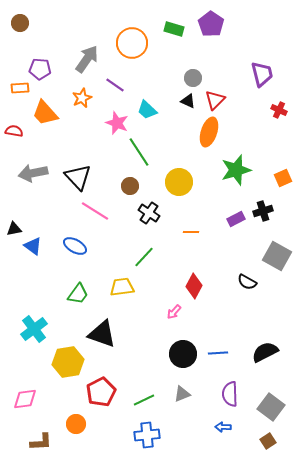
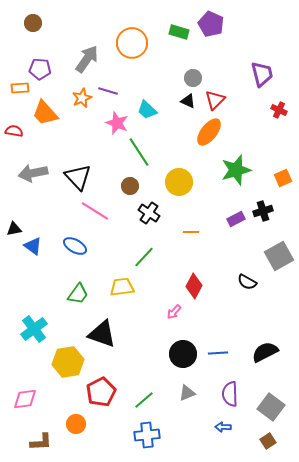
brown circle at (20, 23): moved 13 px right
purple pentagon at (211, 24): rotated 10 degrees counterclockwise
green rectangle at (174, 29): moved 5 px right, 3 px down
purple line at (115, 85): moved 7 px left, 6 px down; rotated 18 degrees counterclockwise
orange ellipse at (209, 132): rotated 20 degrees clockwise
gray square at (277, 256): moved 2 px right; rotated 32 degrees clockwise
gray triangle at (182, 394): moved 5 px right, 1 px up
green line at (144, 400): rotated 15 degrees counterclockwise
